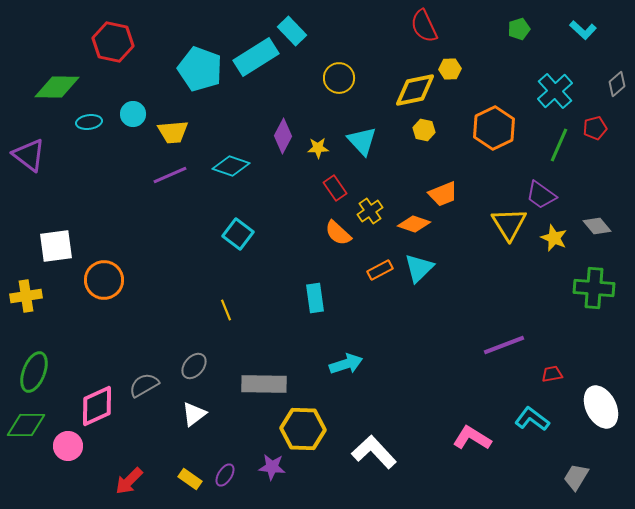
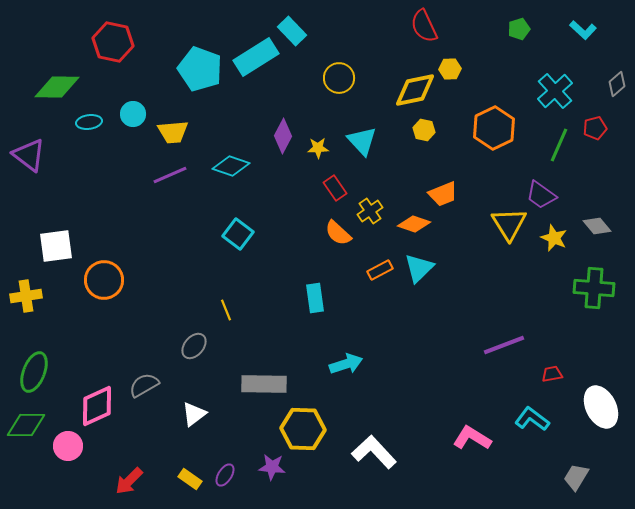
gray ellipse at (194, 366): moved 20 px up
